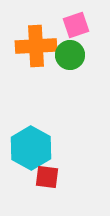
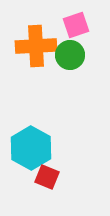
red square: rotated 15 degrees clockwise
